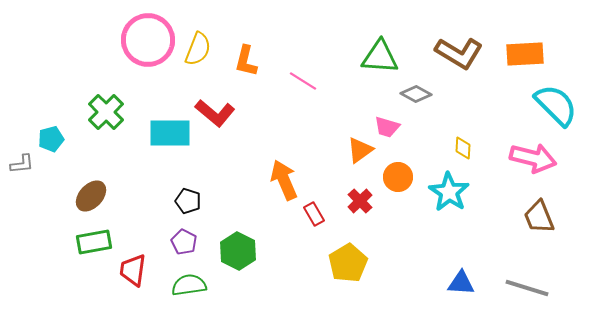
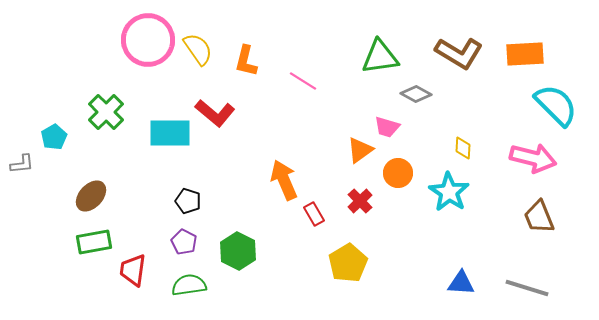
yellow semicircle: rotated 56 degrees counterclockwise
green triangle: rotated 12 degrees counterclockwise
cyan pentagon: moved 3 px right, 2 px up; rotated 15 degrees counterclockwise
orange circle: moved 4 px up
